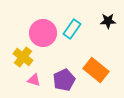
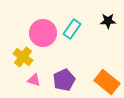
orange rectangle: moved 11 px right, 12 px down
